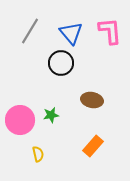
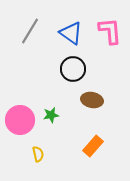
blue triangle: rotated 15 degrees counterclockwise
black circle: moved 12 px right, 6 px down
